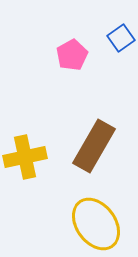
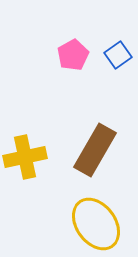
blue square: moved 3 px left, 17 px down
pink pentagon: moved 1 px right
brown rectangle: moved 1 px right, 4 px down
